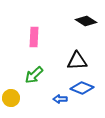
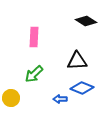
green arrow: moved 1 px up
